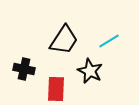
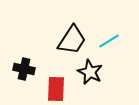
black trapezoid: moved 8 px right
black star: moved 1 px down
